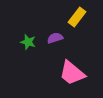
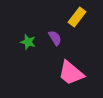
purple semicircle: rotated 77 degrees clockwise
pink trapezoid: moved 1 px left
